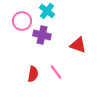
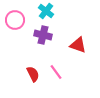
cyan cross: moved 1 px left
pink circle: moved 7 px left, 1 px up
purple cross: moved 1 px right
red semicircle: rotated 35 degrees counterclockwise
